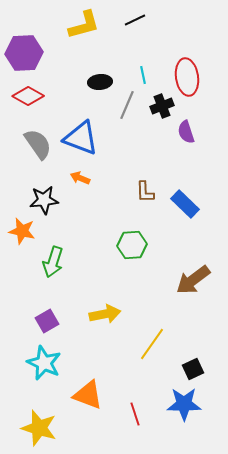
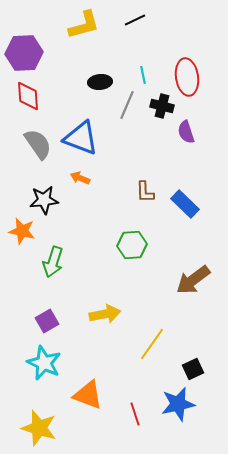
red diamond: rotated 56 degrees clockwise
black cross: rotated 35 degrees clockwise
blue star: moved 6 px left; rotated 12 degrees counterclockwise
